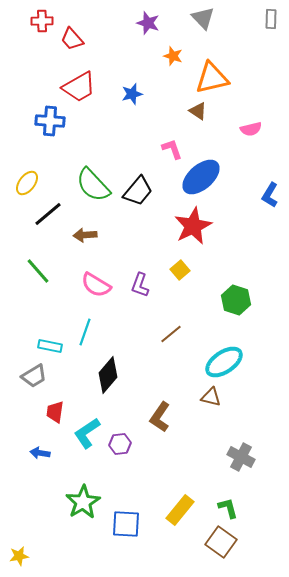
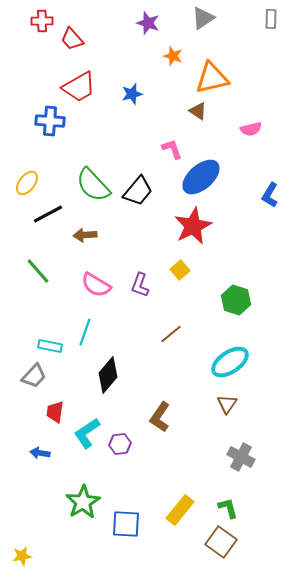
gray triangle at (203, 18): rotated 40 degrees clockwise
black line at (48, 214): rotated 12 degrees clockwise
cyan ellipse at (224, 362): moved 6 px right
gray trapezoid at (34, 376): rotated 16 degrees counterclockwise
brown triangle at (211, 397): moved 16 px right, 7 px down; rotated 50 degrees clockwise
yellow star at (19, 556): moved 3 px right
